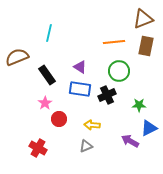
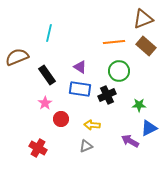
brown rectangle: rotated 60 degrees counterclockwise
red circle: moved 2 px right
